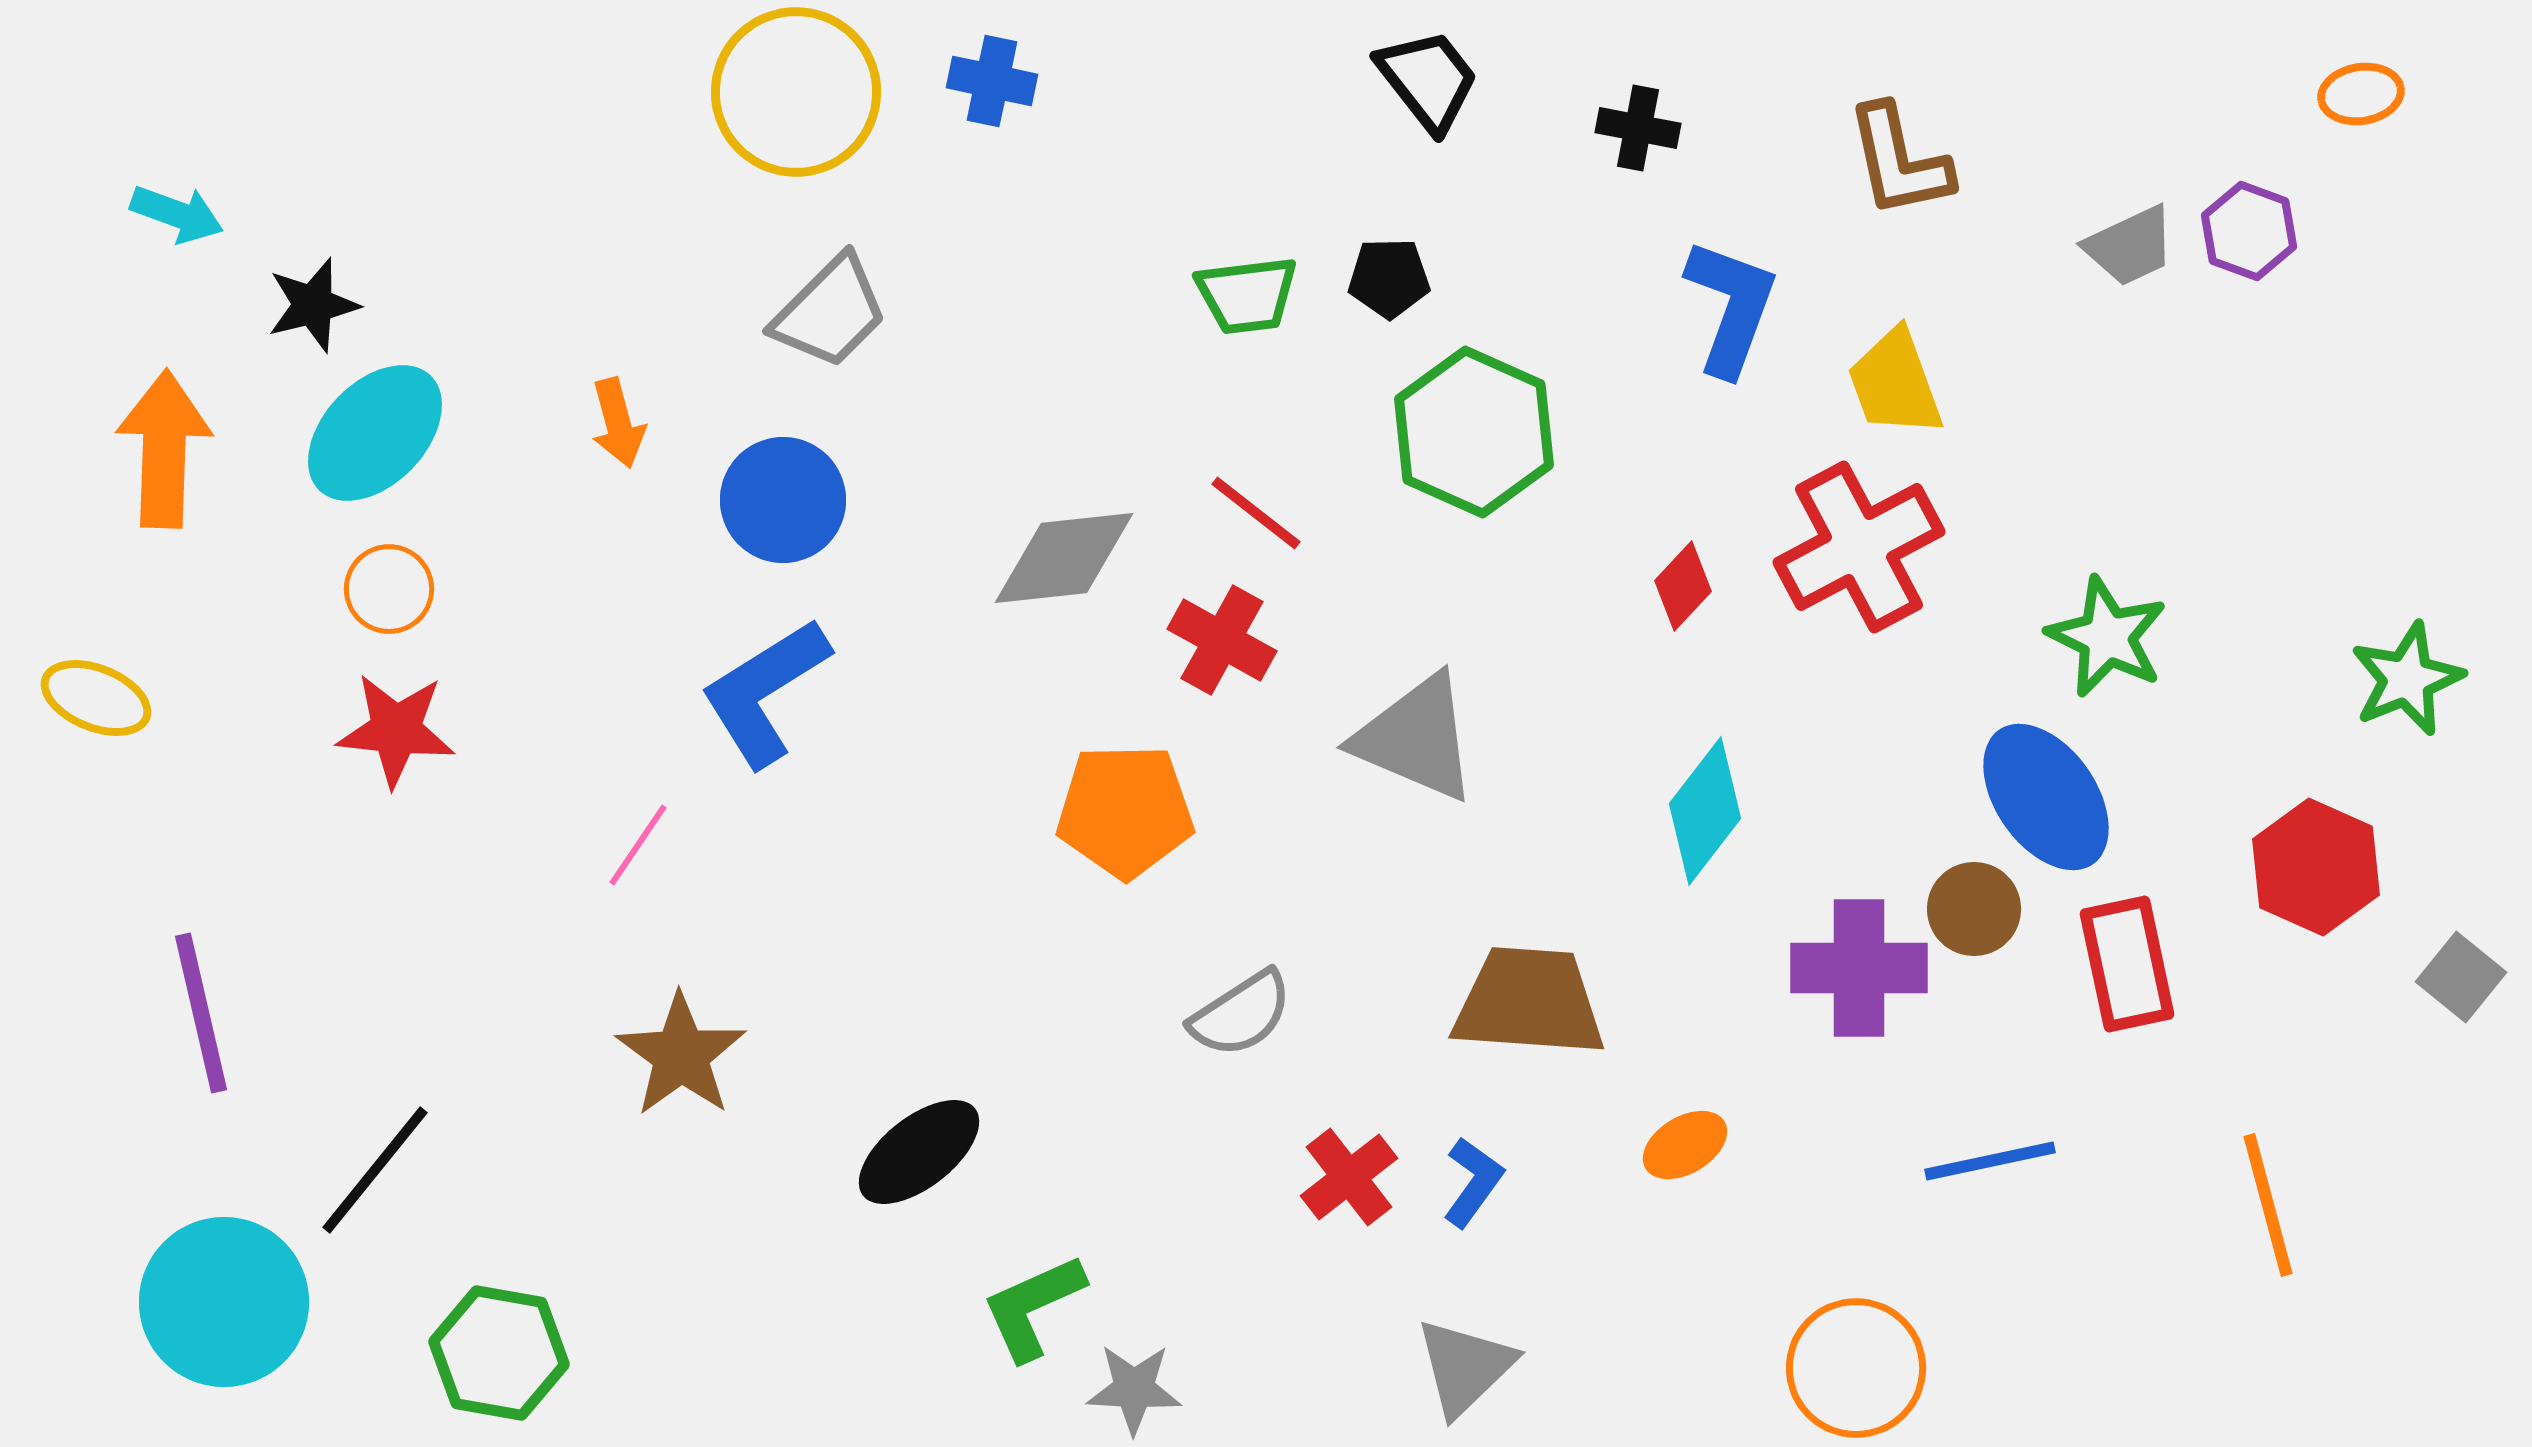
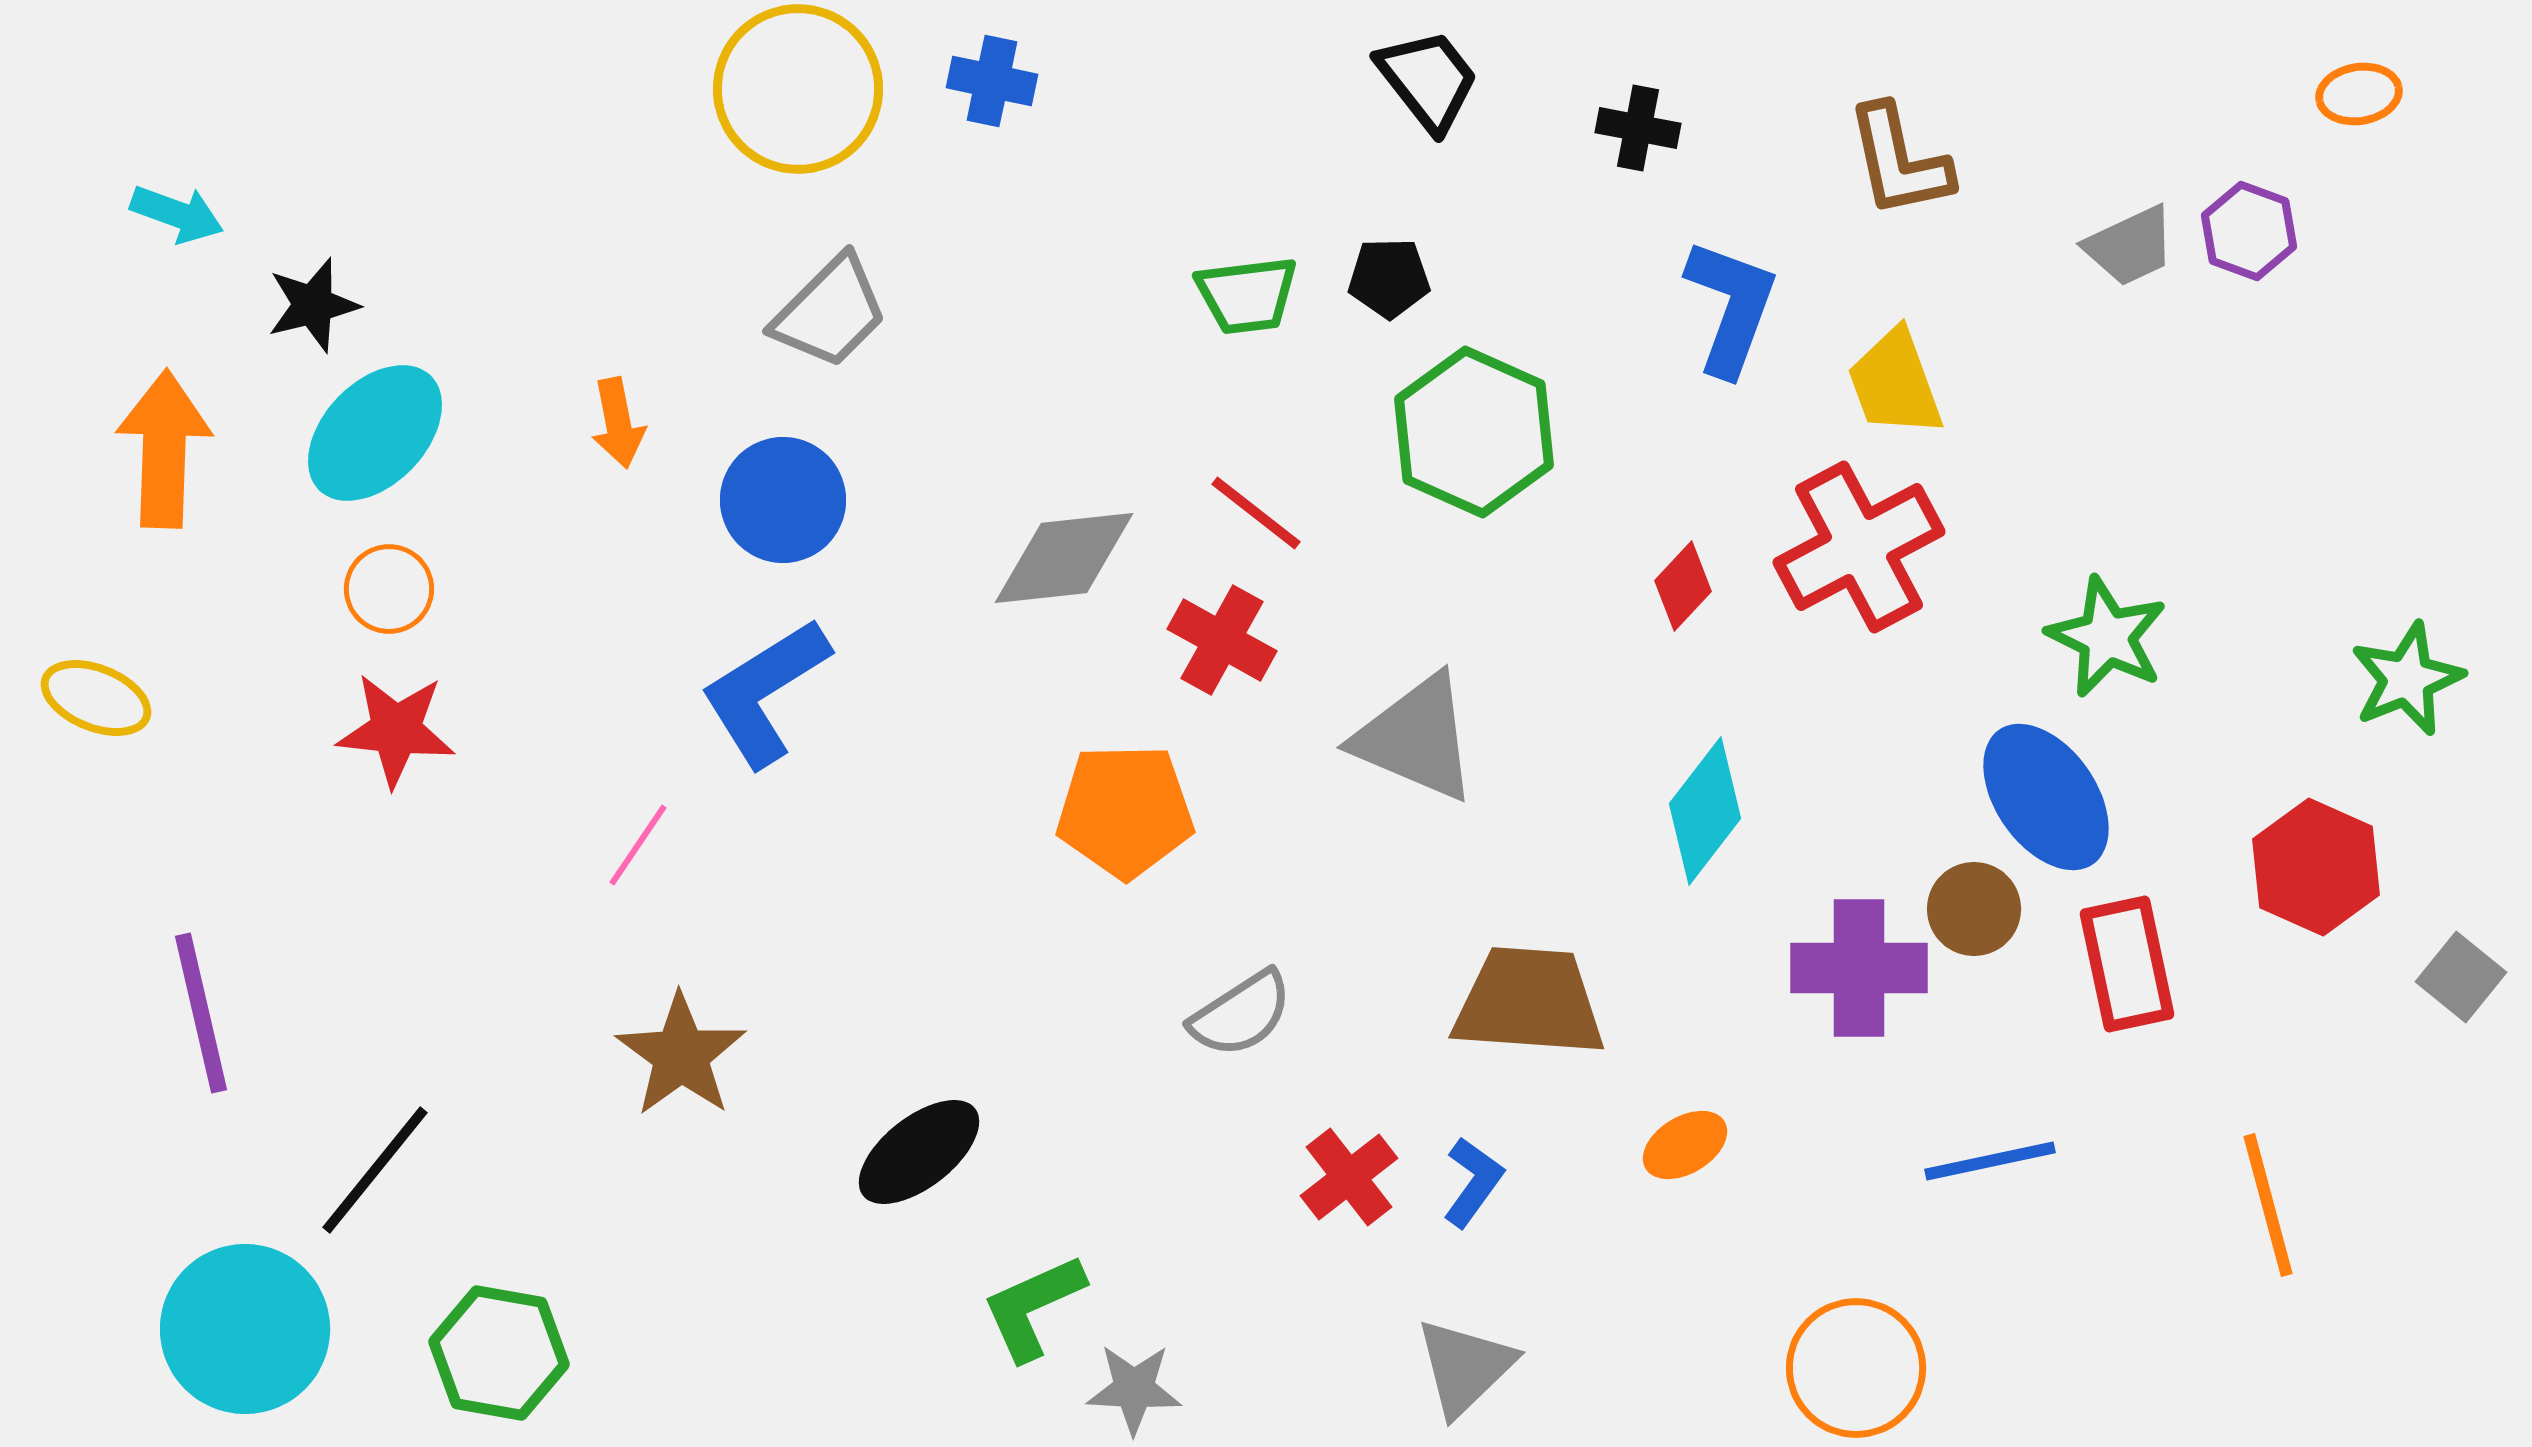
yellow circle at (796, 92): moved 2 px right, 3 px up
orange ellipse at (2361, 94): moved 2 px left
orange arrow at (618, 423): rotated 4 degrees clockwise
cyan circle at (224, 1302): moved 21 px right, 27 px down
